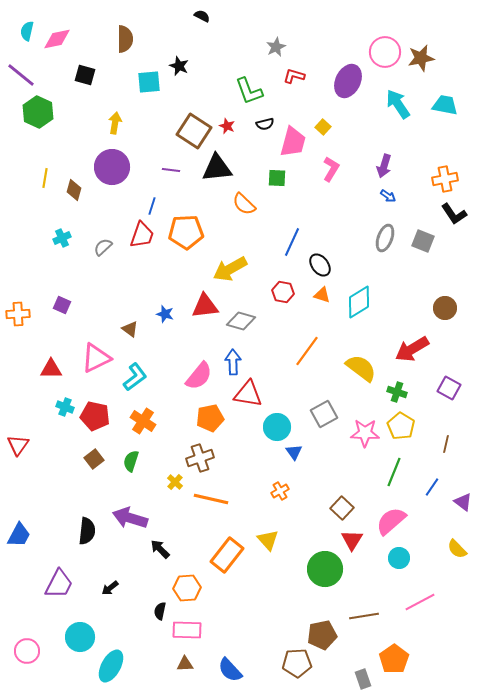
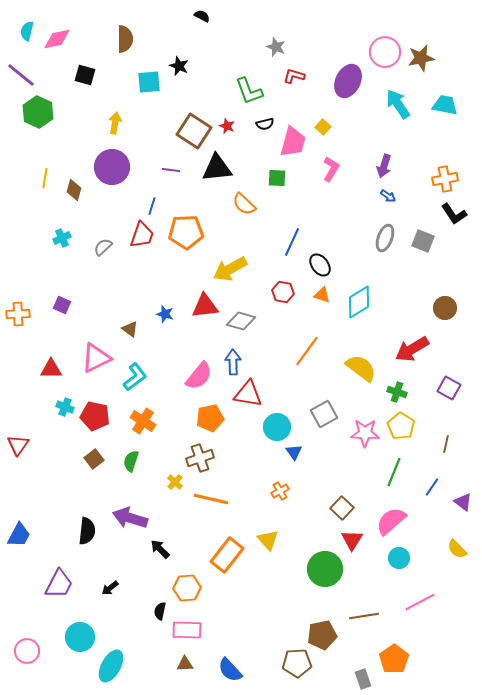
gray star at (276, 47): rotated 24 degrees counterclockwise
